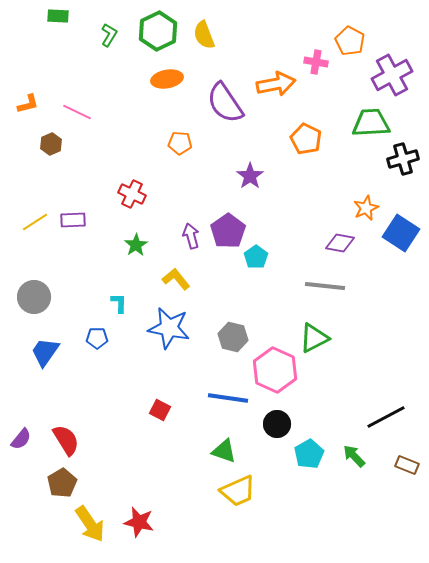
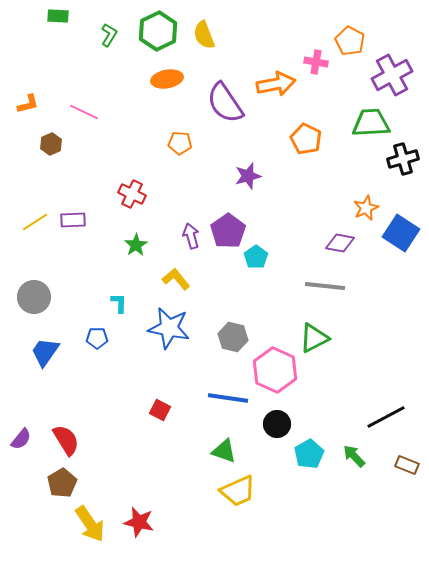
pink line at (77, 112): moved 7 px right
purple star at (250, 176): moved 2 px left; rotated 20 degrees clockwise
